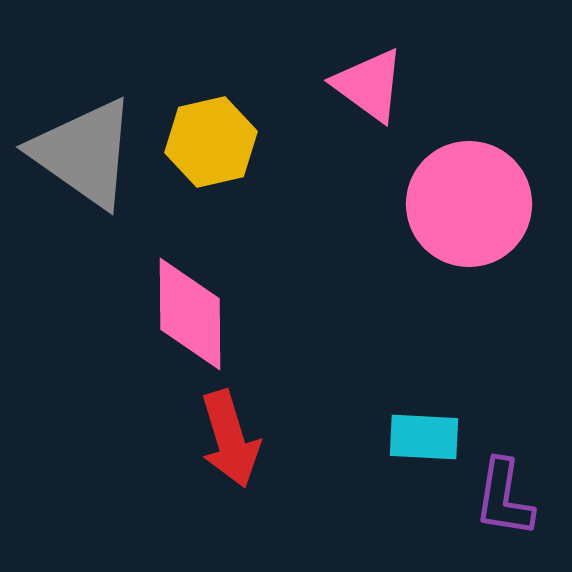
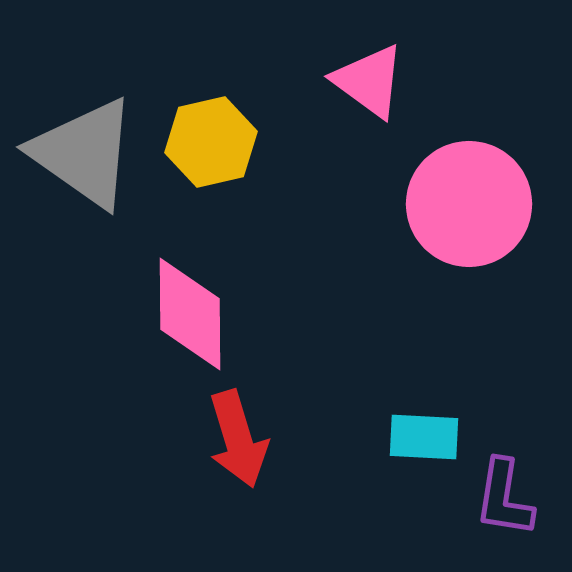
pink triangle: moved 4 px up
red arrow: moved 8 px right
